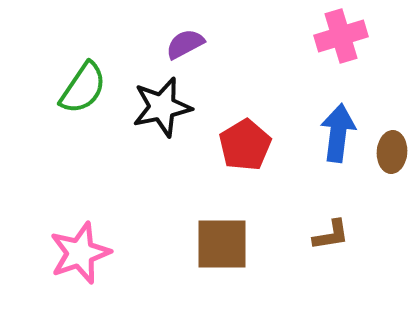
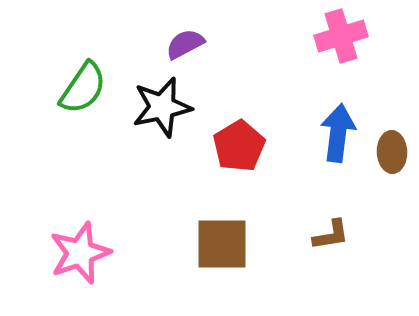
red pentagon: moved 6 px left, 1 px down
brown ellipse: rotated 6 degrees counterclockwise
